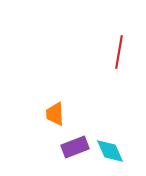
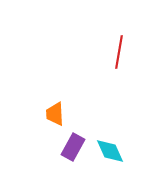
purple rectangle: moved 2 px left; rotated 40 degrees counterclockwise
